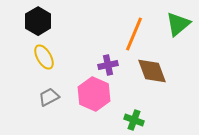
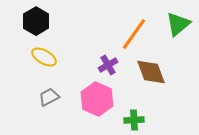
black hexagon: moved 2 px left
orange line: rotated 12 degrees clockwise
yellow ellipse: rotated 30 degrees counterclockwise
purple cross: rotated 18 degrees counterclockwise
brown diamond: moved 1 px left, 1 px down
pink hexagon: moved 3 px right, 5 px down
green cross: rotated 24 degrees counterclockwise
